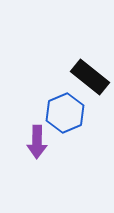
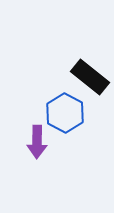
blue hexagon: rotated 9 degrees counterclockwise
